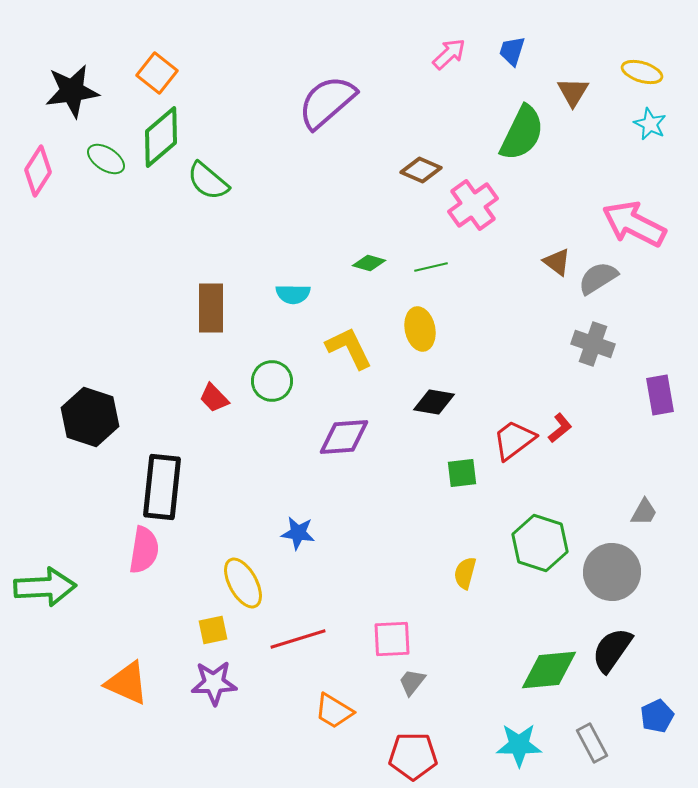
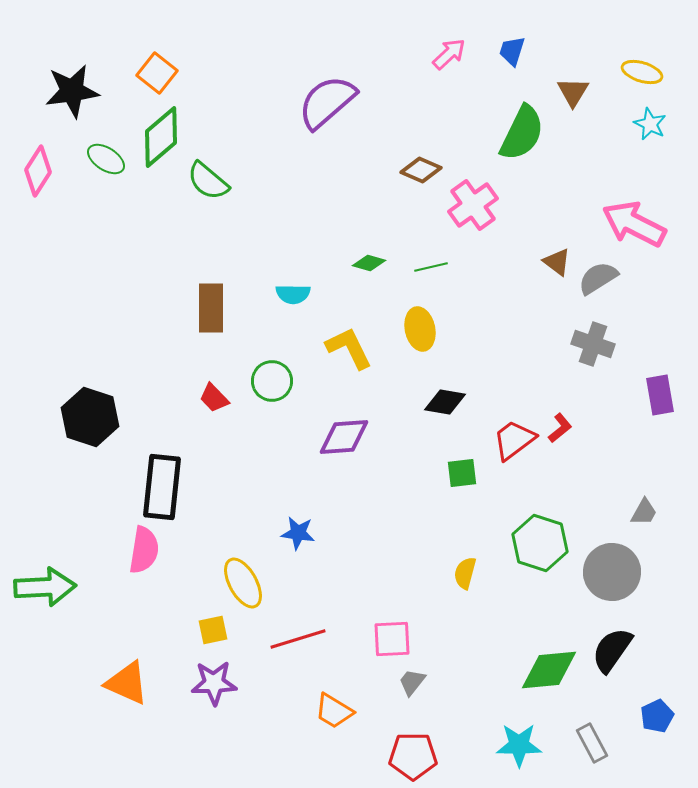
black diamond at (434, 402): moved 11 px right
